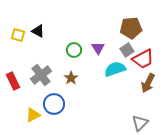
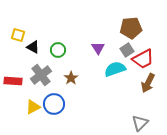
black triangle: moved 5 px left, 16 px down
green circle: moved 16 px left
red rectangle: rotated 60 degrees counterclockwise
yellow triangle: moved 8 px up
